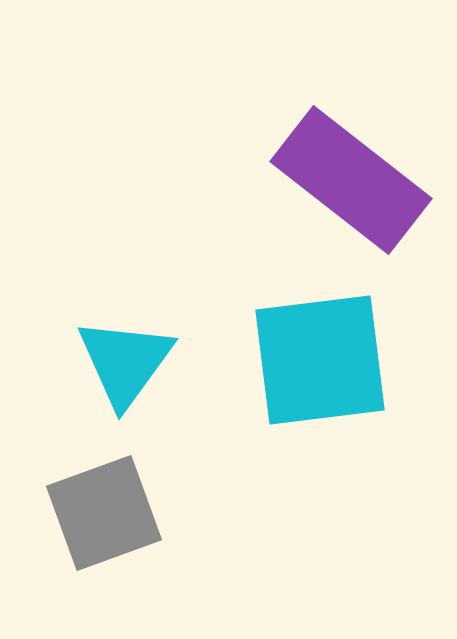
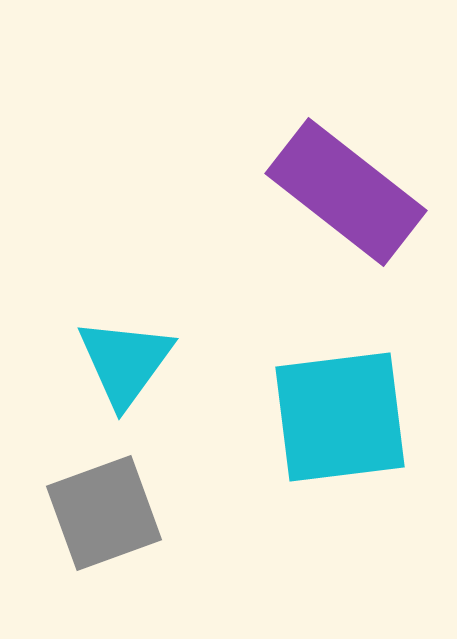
purple rectangle: moved 5 px left, 12 px down
cyan square: moved 20 px right, 57 px down
